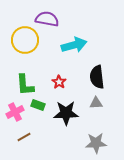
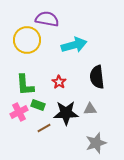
yellow circle: moved 2 px right
gray triangle: moved 6 px left, 6 px down
pink cross: moved 4 px right
brown line: moved 20 px right, 9 px up
gray star: rotated 15 degrees counterclockwise
